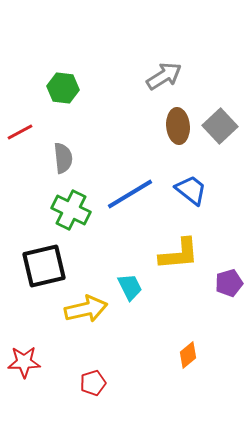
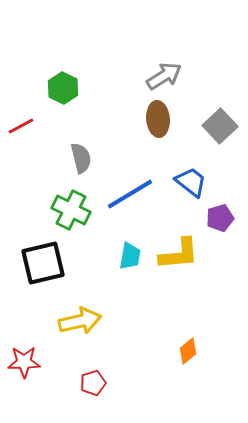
green hexagon: rotated 20 degrees clockwise
brown ellipse: moved 20 px left, 7 px up
red line: moved 1 px right, 6 px up
gray semicircle: moved 18 px right; rotated 8 degrees counterclockwise
blue trapezoid: moved 8 px up
black square: moved 1 px left, 3 px up
purple pentagon: moved 9 px left, 65 px up
cyan trapezoid: moved 31 px up; rotated 36 degrees clockwise
yellow arrow: moved 6 px left, 12 px down
orange diamond: moved 4 px up
